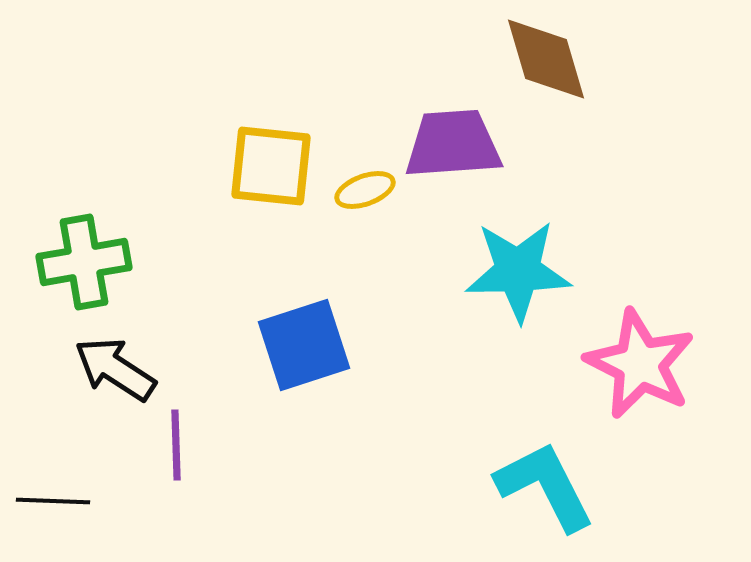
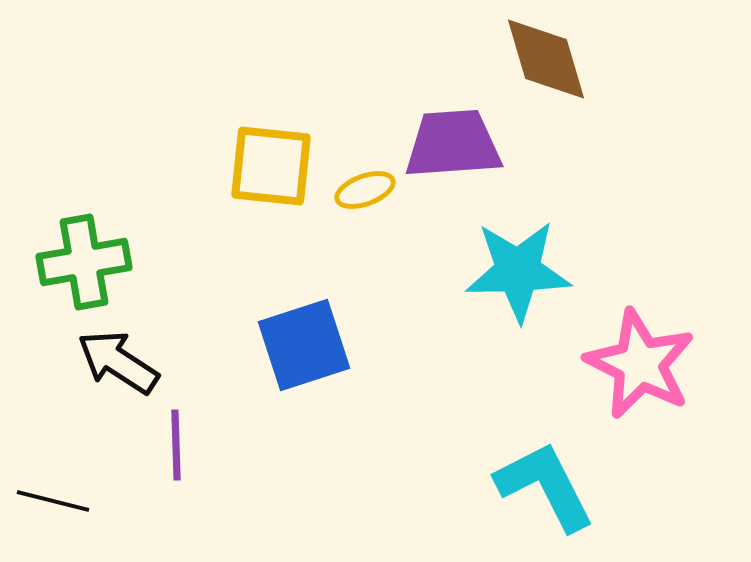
black arrow: moved 3 px right, 7 px up
black line: rotated 12 degrees clockwise
